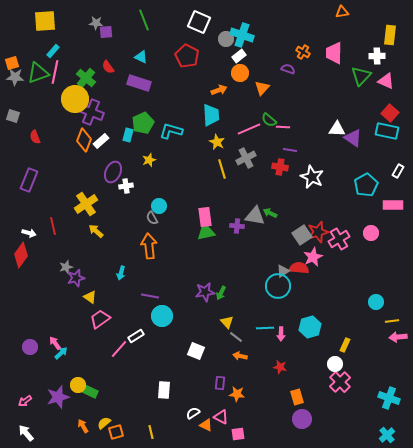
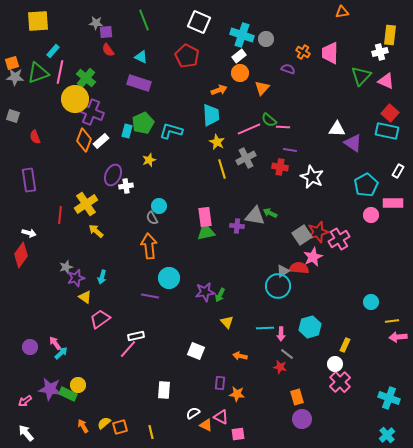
yellow square at (45, 21): moved 7 px left
gray circle at (226, 39): moved 40 px right
pink trapezoid at (334, 53): moved 4 px left
white cross at (377, 56): moved 3 px right, 4 px up; rotated 14 degrees counterclockwise
red semicircle at (108, 67): moved 17 px up
pink line at (55, 72): moved 5 px right
cyan rectangle at (128, 135): moved 1 px left, 4 px up
purple triangle at (353, 138): moved 5 px down
purple ellipse at (113, 172): moved 3 px down
purple rectangle at (29, 180): rotated 30 degrees counterclockwise
pink rectangle at (393, 205): moved 2 px up
red line at (53, 226): moved 7 px right, 11 px up; rotated 18 degrees clockwise
pink circle at (371, 233): moved 18 px up
cyan arrow at (121, 273): moved 19 px left, 4 px down
green arrow at (221, 293): moved 1 px left, 2 px down
yellow triangle at (90, 297): moved 5 px left
cyan circle at (376, 302): moved 5 px left
cyan circle at (162, 316): moved 7 px right, 38 px up
white rectangle at (136, 336): rotated 21 degrees clockwise
gray line at (236, 337): moved 51 px right, 17 px down
pink line at (119, 349): moved 9 px right
green rectangle at (89, 391): moved 21 px left, 3 px down
purple star at (58, 397): moved 8 px left, 8 px up; rotated 25 degrees clockwise
orange square at (116, 432): moved 4 px right, 5 px up
